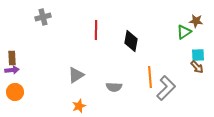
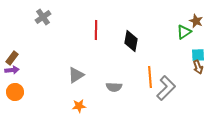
gray cross: rotated 21 degrees counterclockwise
brown star: rotated 16 degrees clockwise
brown rectangle: rotated 40 degrees clockwise
brown arrow: moved 1 px right; rotated 24 degrees clockwise
orange star: rotated 16 degrees clockwise
